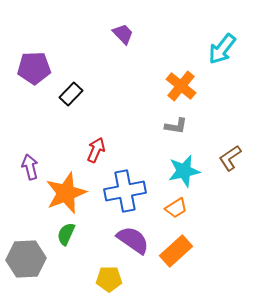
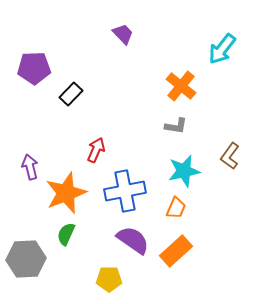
brown L-shape: moved 2 px up; rotated 20 degrees counterclockwise
orange trapezoid: rotated 35 degrees counterclockwise
